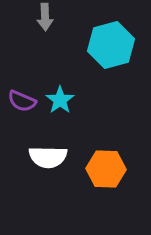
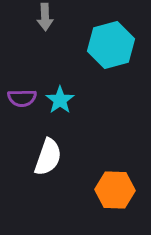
purple semicircle: moved 3 px up; rotated 24 degrees counterclockwise
white semicircle: rotated 72 degrees counterclockwise
orange hexagon: moved 9 px right, 21 px down
